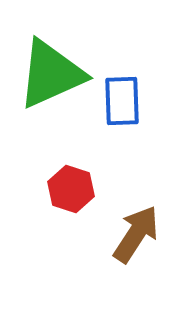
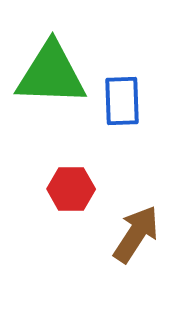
green triangle: rotated 26 degrees clockwise
red hexagon: rotated 18 degrees counterclockwise
